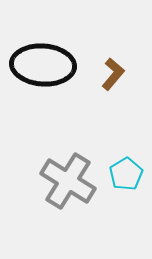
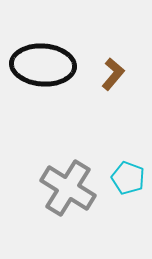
cyan pentagon: moved 2 px right, 4 px down; rotated 20 degrees counterclockwise
gray cross: moved 7 px down
